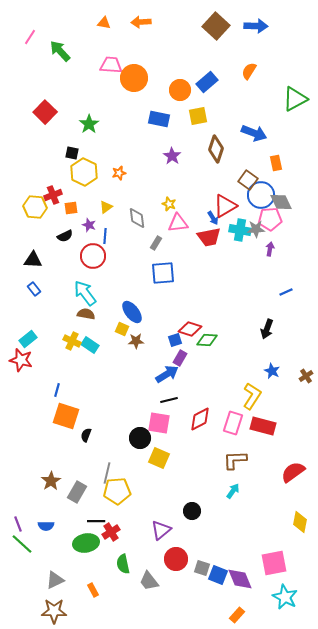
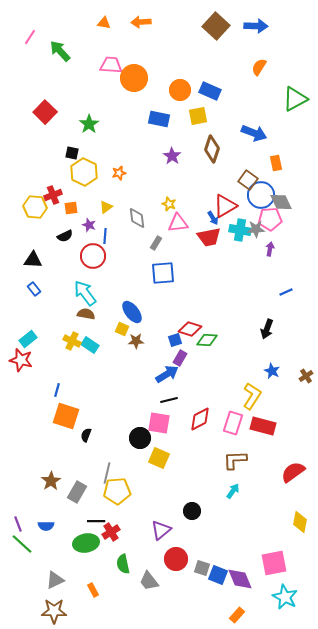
orange semicircle at (249, 71): moved 10 px right, 4 px up
blue rectangle at (207, 82): moved 3 px right, 9 px down; rotated 65 degrees clockwise
brown diamond at (216, 149): moved 4 px left
